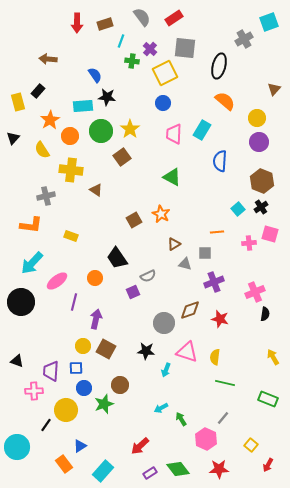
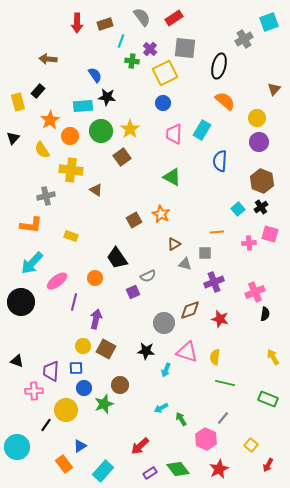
red star at (219, 469): rotated 24 degrees counterclockwise
